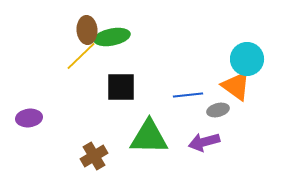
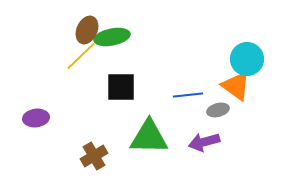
brown ellipse: rotated 28 degrees clockwise
purple ellipse: moved 7 px right
